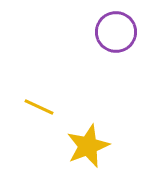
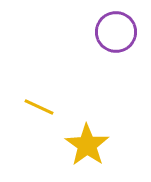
yellow star: moved 1 px left, 1 px up; rotated 15 degrees counterclockwise
